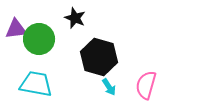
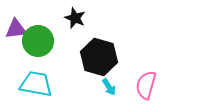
green circle: moved 1 px left, 2 px down
